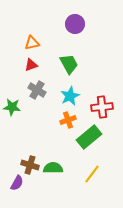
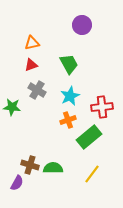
purple circle: moved 7 px right, 1 px down
